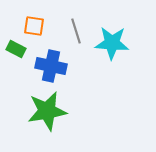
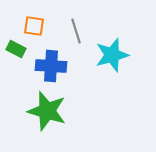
cyan star: moved 12 px down; rotated 20 degrees counterclockwise
blue cross: rotated 8 degrees counterclockwise
green star: rotated 27 degrees clockwise
